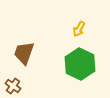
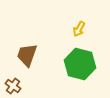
brown trapezoid: moved 3 px right, 2 px down
green hexagon: rotated 12 degrees counterclockwise
